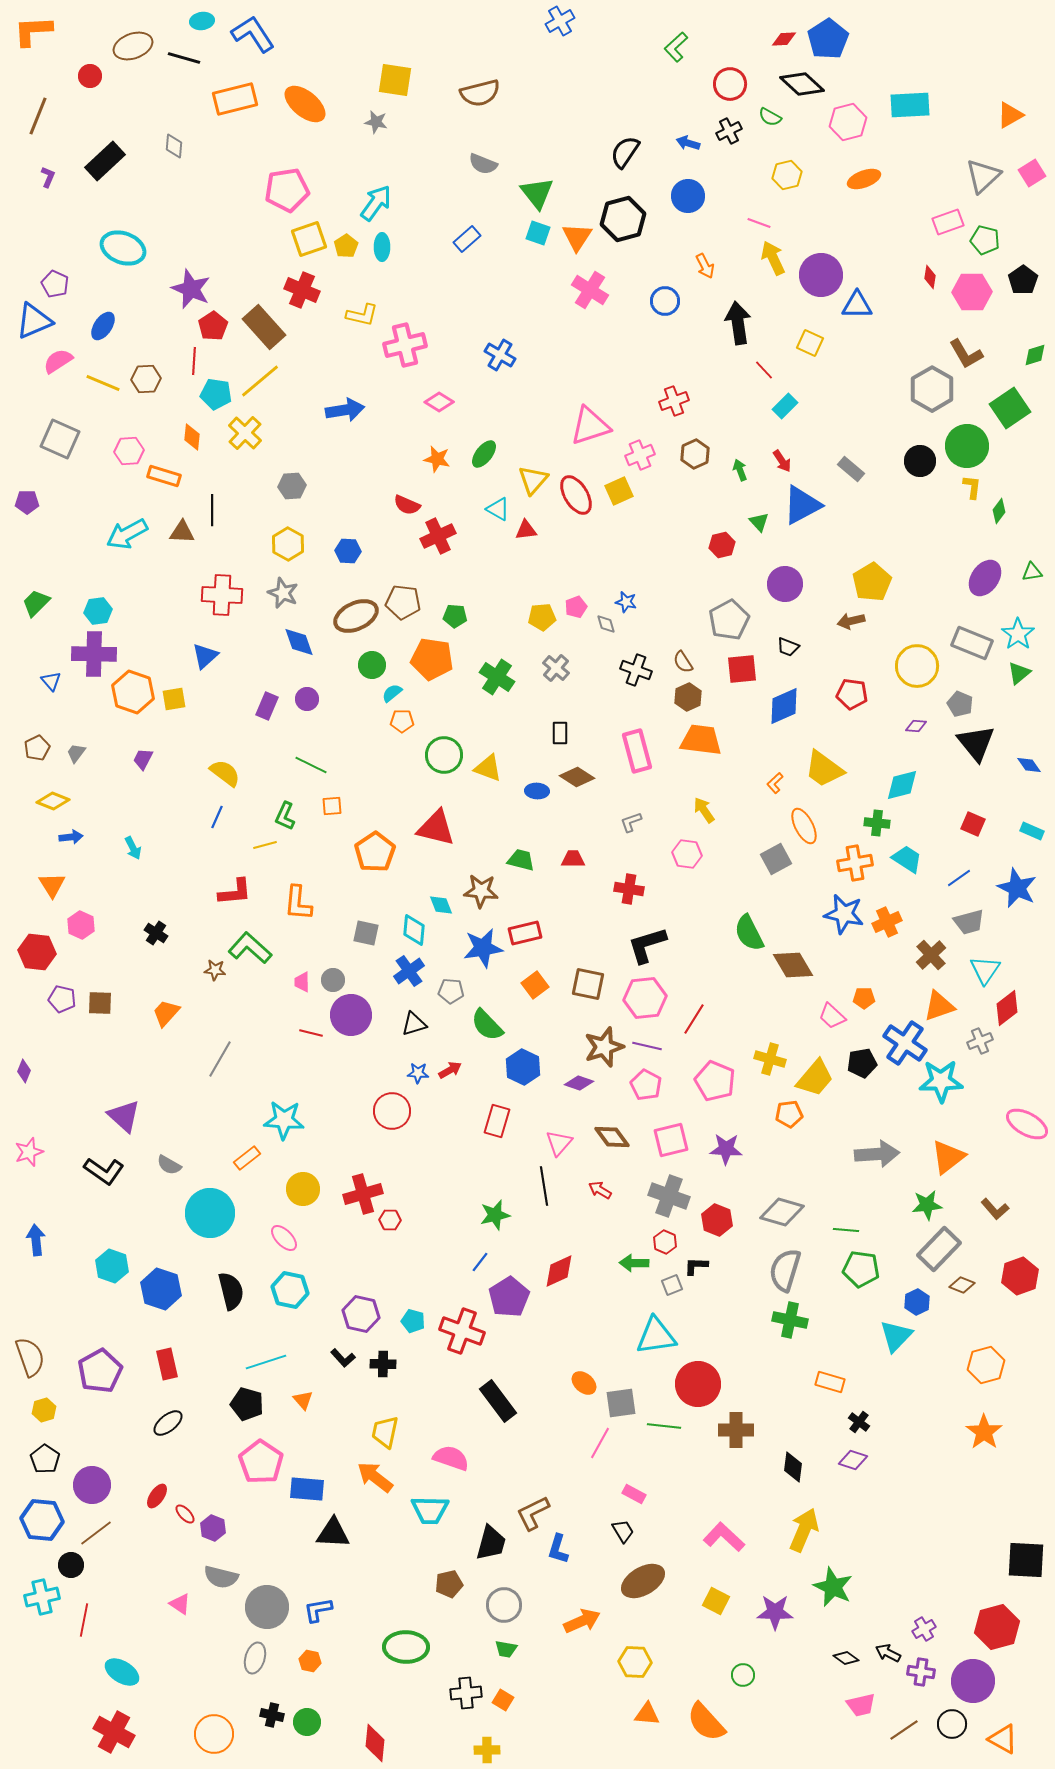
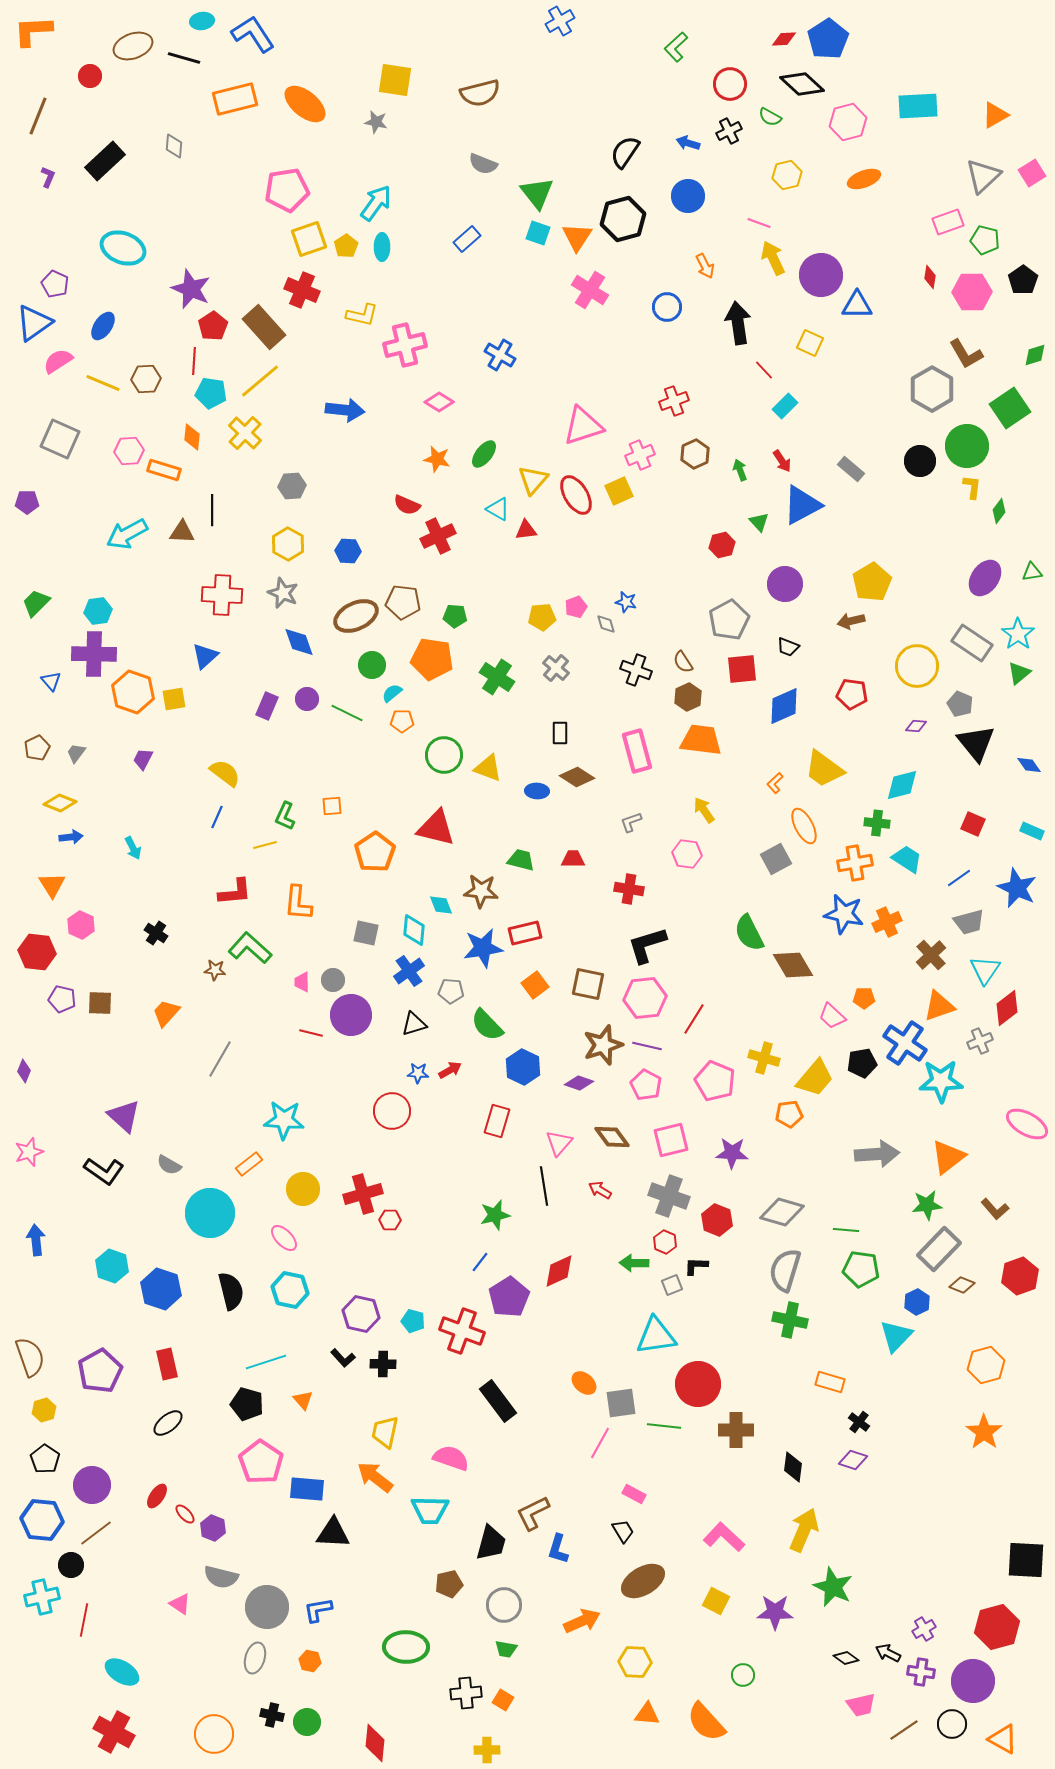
cyan rectangle at (910, 105): moved 8 px right, 1 px down
orange triangle at (1010, 115): moved 15 px left
blue circle at (665, 301): moved 2 px right, 6 px down
blue triangle at (34, 321): moved 2 px down; rotated 12 degrees counterclockwise
cyan pentagon at (216, 394): moved 5 px left, 1 px up
blue arrow at (345, 410): rotated 15 degrees clockwise
pink triangle at (590, 426): moved 7 px left
orange rectangle at (164, 476): moved 6 px up
gray rectangle at (972, 643): rotated 12 degrees clockwise
green line at (311, 765): moved 36 px right, 52 px up
yellow diamond at (53, 801): moved 7 px right, 2 px down
brown star at (604, 1047): moved 1 px left, 2 px up
yellow cross at (770, 1059): moved 6 px left, 1 px up
purple star at (726, 1149): moved 6 px right, 4 px down
orange rectangle at (247, 1158): moved 2 px right, 6 px down
